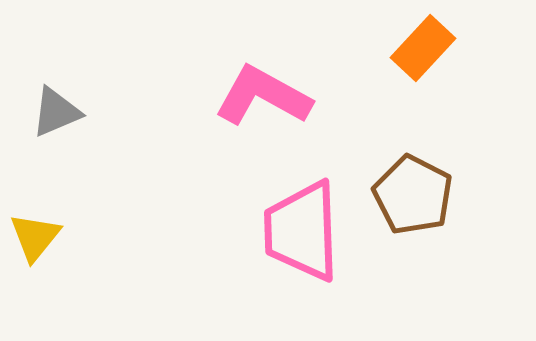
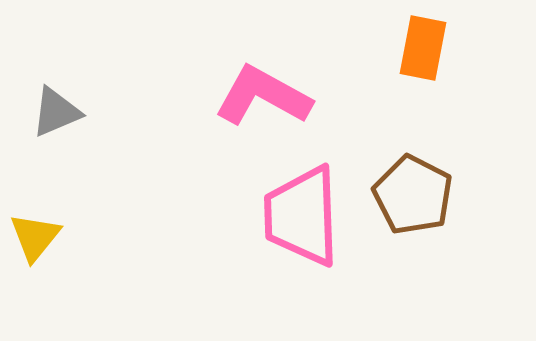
orange rectangle: rotated 32 degrees counterclockwise
pink trapezoid: moved 15 px up
